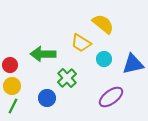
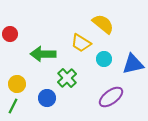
red circle: moved 31 px up
yellow circle: moved 5 px right, 2 px up
